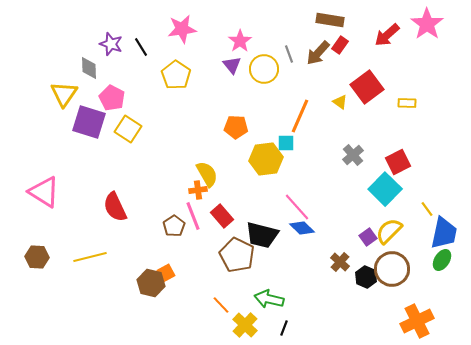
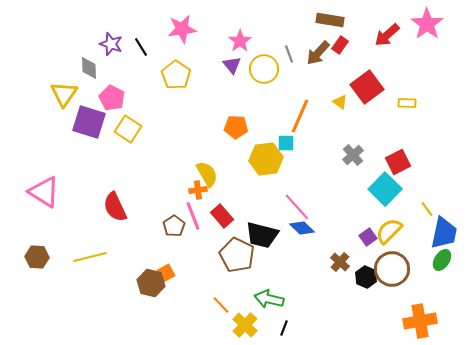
orange cross at (417, 321): moved 3 px right; rotated 16 degrees clockwise
